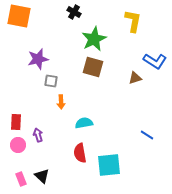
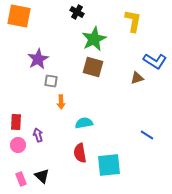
black cross: moved 3 px right
purple star: rotated 15 degrees counterclockwise
brown triangle: moved 2 px right
